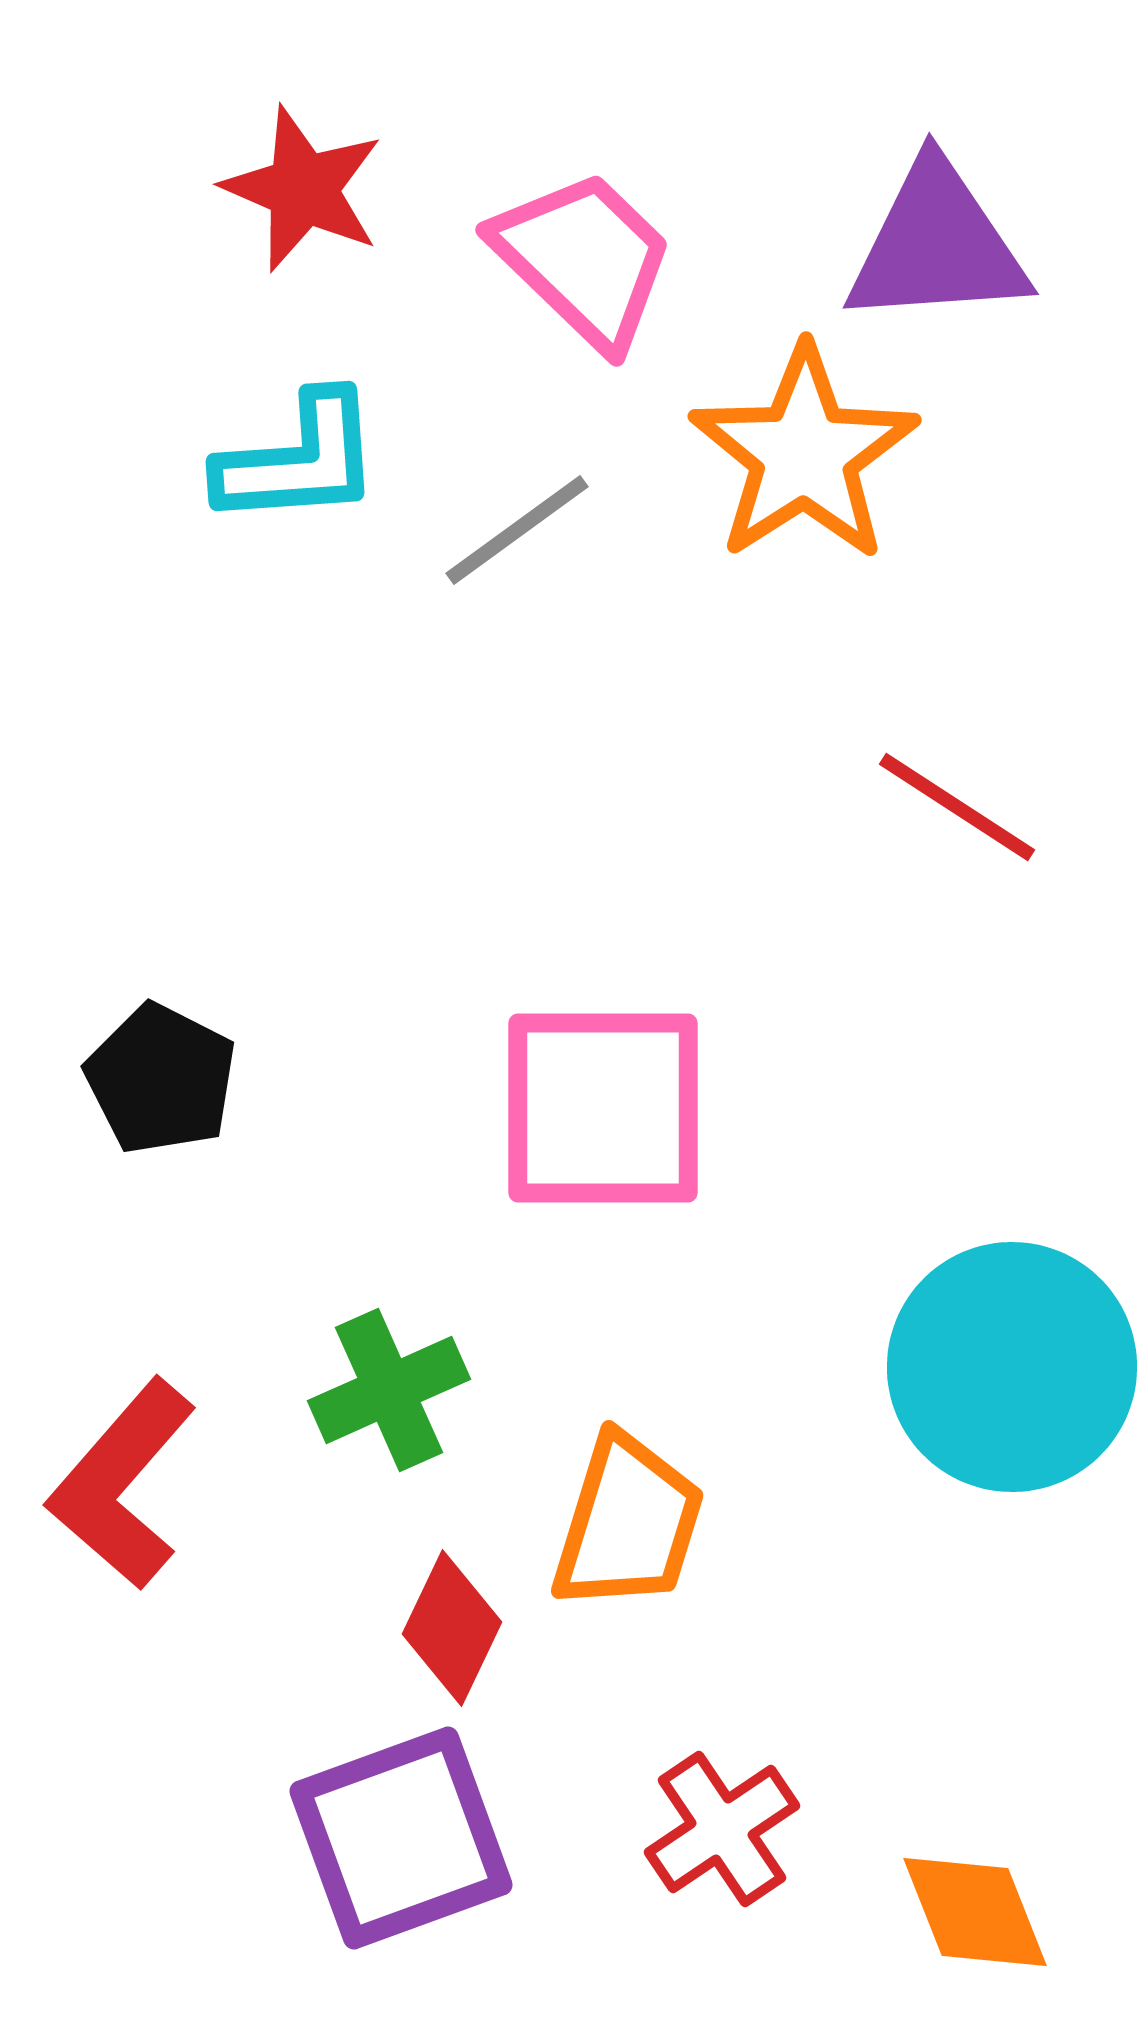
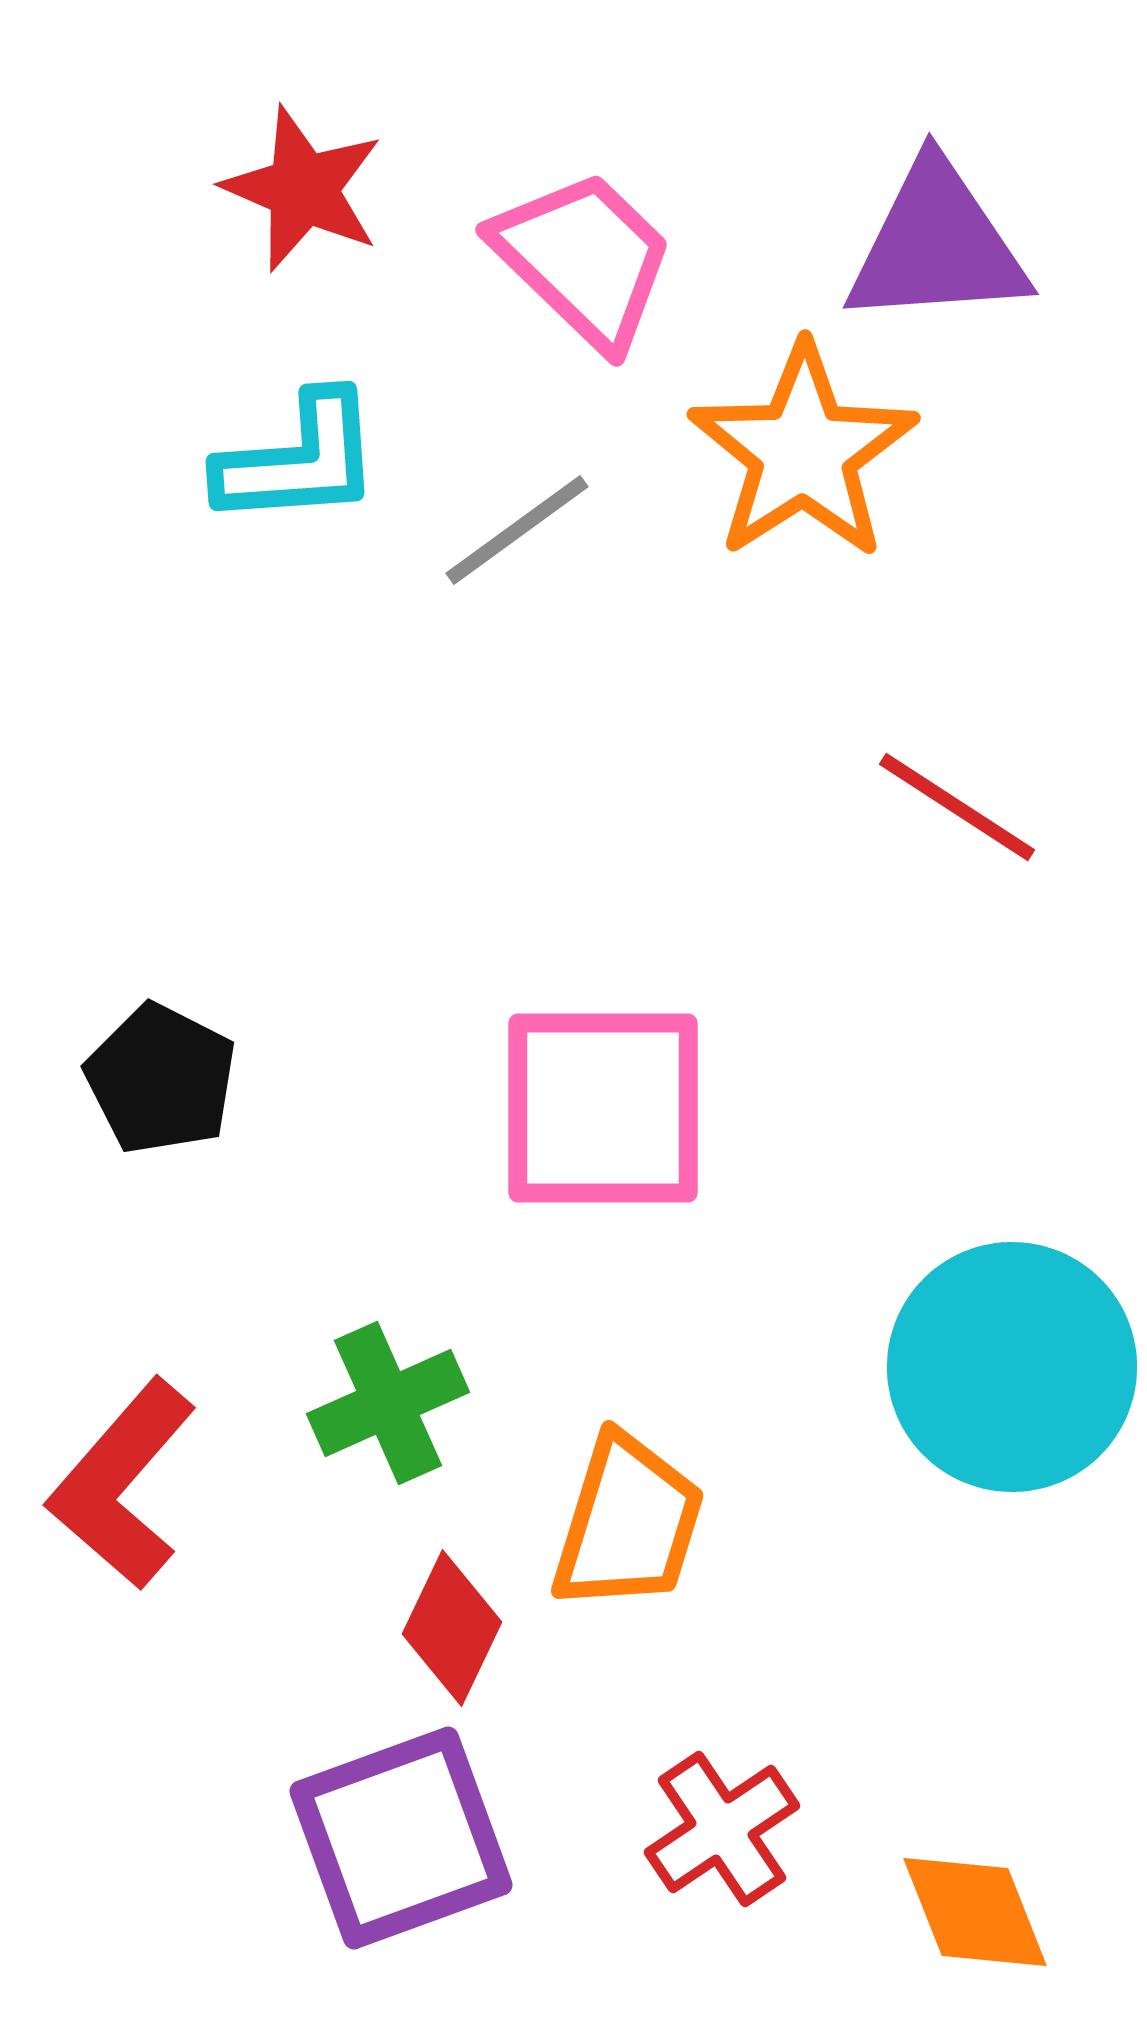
orange star: moved 1 px left, 2 px up
green cross: moved 1 px left, 13 px down
